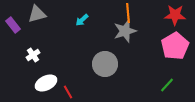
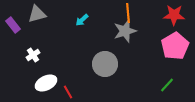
red star: moved 1 px left
